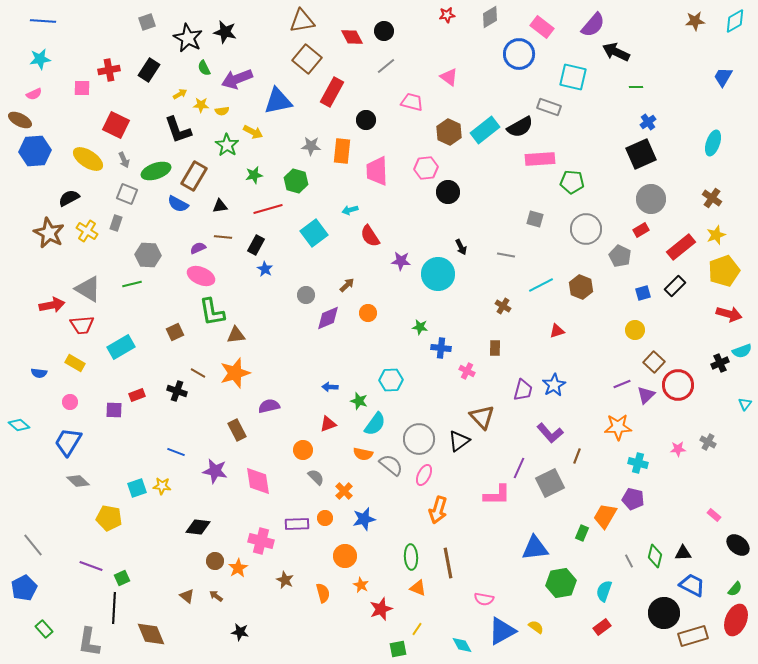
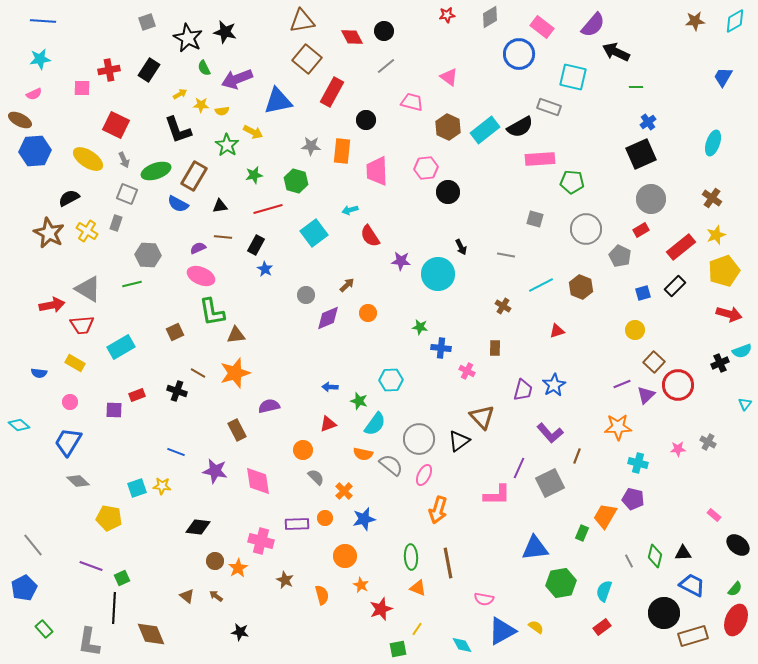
brown hexagon at (449, 132): moved 1 px left, 5 px up
orange semicircle at (323, 593): moved 1 px left, 2 px down
